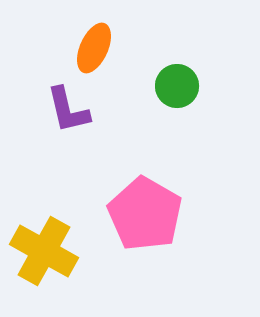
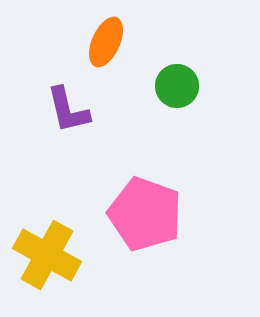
orange ellipse: moved 12 px right, 6 px up
pink pentagon: rotated 10 degrees counterclockwise
yellow cross: moved 3 px right, 4 px down
